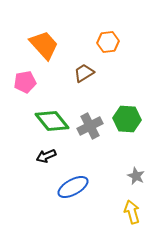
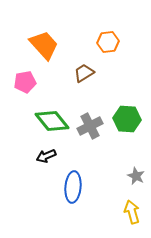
blue ellipse: rotated 56 degrees counterclockwise
